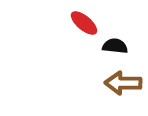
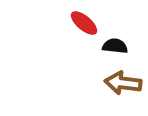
brown arrow: rotated 6 degrees clockwise
